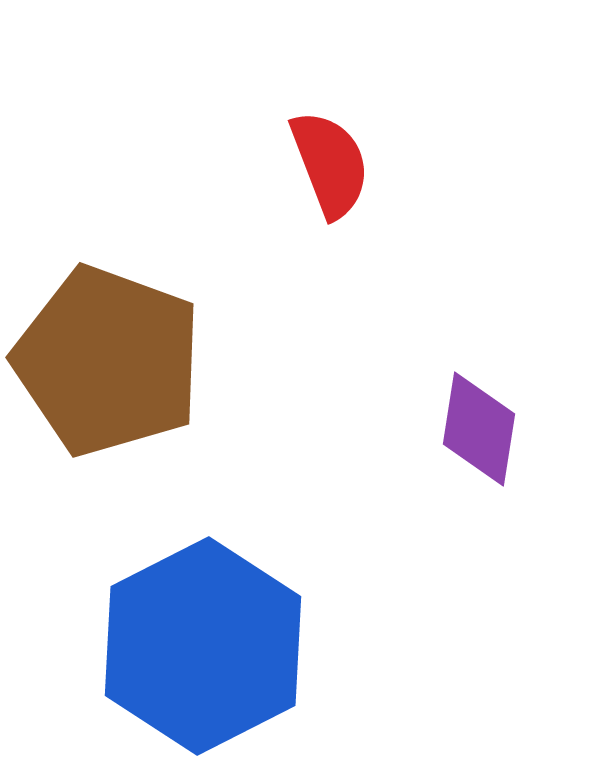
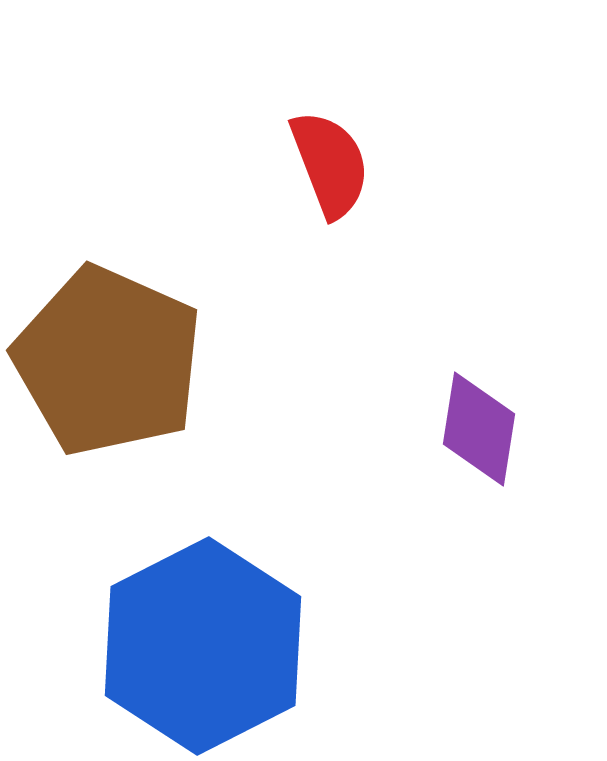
brown pentagon: rotated 4 degrees clockwise
